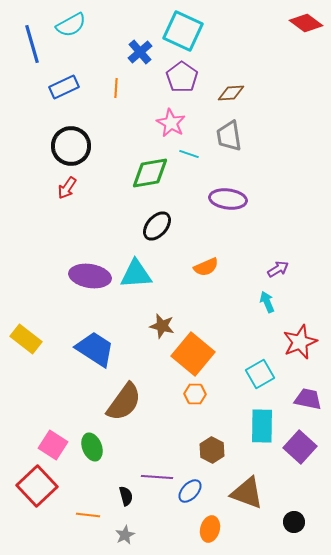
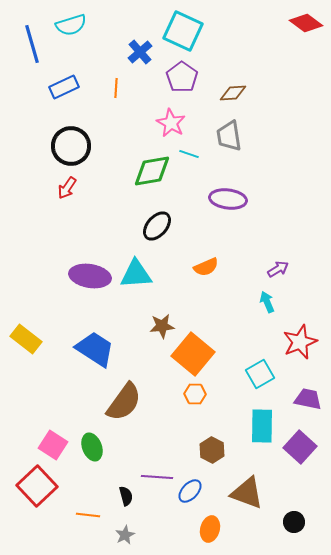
cyan semicircle at (71, 25): rotated 12 degrees clockwise
brown diamond at (231, 93): moved 2 px right
green diamond at (150, 173): moved 2 px right, 2 px up
brown star at (162, 326): rotated 20 degrees counterclockwise
